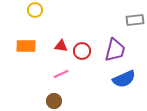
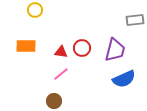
red triangle: moved 6 px down
red circle: moved 3 px up
pink line: rotated 14 degrees counterclockwise
